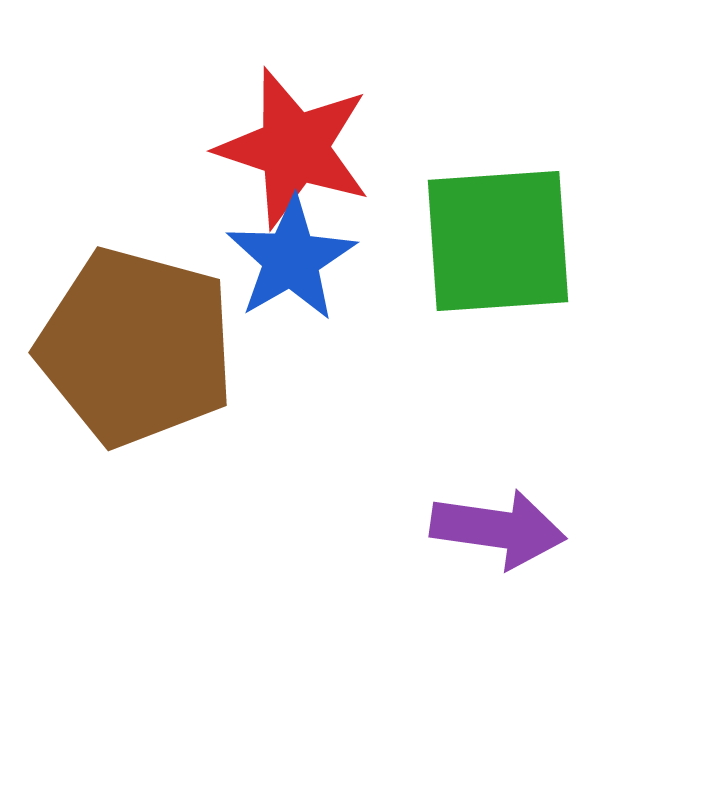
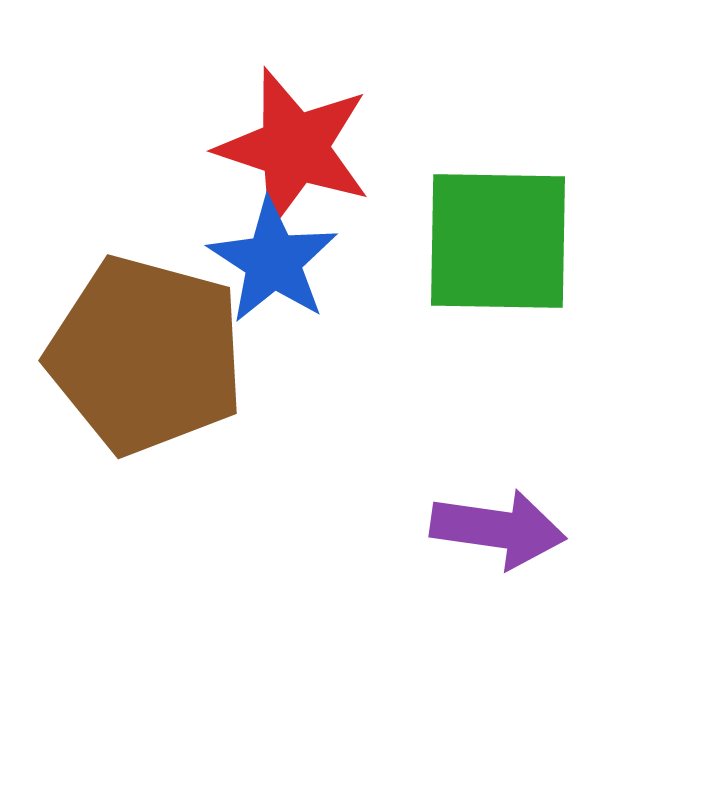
green square: rotated 5 degrees clockwise
blue star: moved 18 px left, 2 px down; rotated 9 degrees counterclockwise
brown pentagon: moved 10 px right, 8 px down
